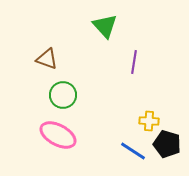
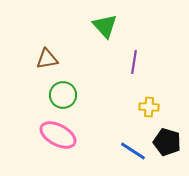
brown triangle: rotated 30 degrees counterclockwise
yellow cross: moved 14 px up
black pentagon: moved 2 px up
